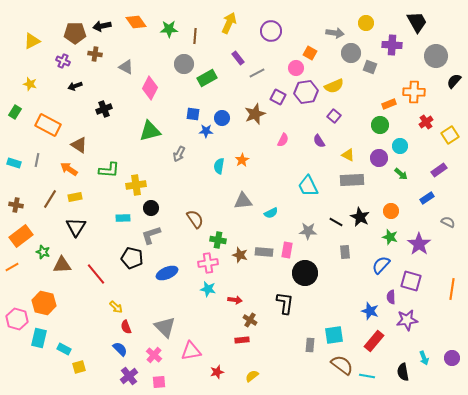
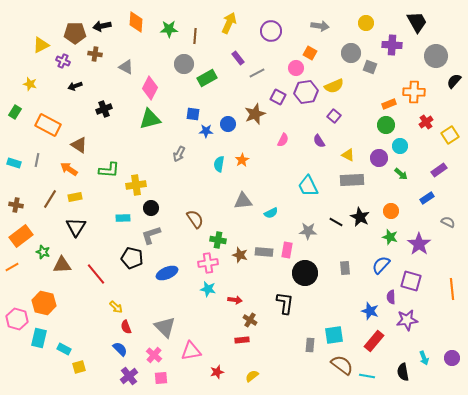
orange diamond at (136, 22): rotated 40 degrees clockwise
gray arrow at (335, 33): moved 15 px left, 7 px up
yellow triangle at (32, 41): moved 9 px right, 4 px down
blue circle at (222, 118): moved 6 px right, 6 px down
green circle at (380, 125): moved 6 px right
green triangle at (150, 131): moved 12 px up
cyan semicircle at (219, 166): moved 2 px up
gray rectangle at (345, 252): moved 16 px down
orange line at (452, 289): rotated 15 degrees counterclockwise
pink square at (159, 382): moved 2 px right, 4 px up
